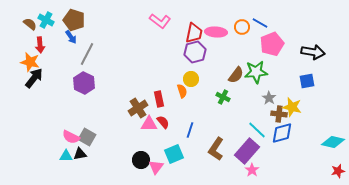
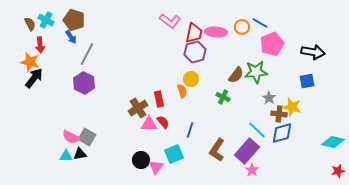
pink L-shape at (160, 21): moved 10 px right
brown semicircle at (30, 24): rotated 24 degrees clockwise
brown L-shape at (216, 149): moved 1 px right, 1 px down
